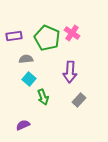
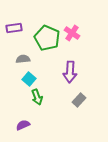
purple rectangle: moved 8 px up
gray semicircle: moved 3 px left
green arrow: moved 6 px left
